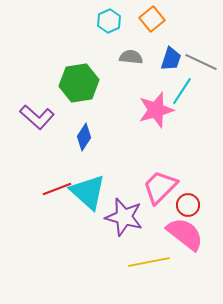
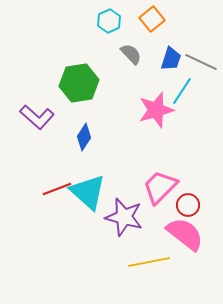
gray semicircle: moved 3 px up; rotated 40 degrees clockwise
